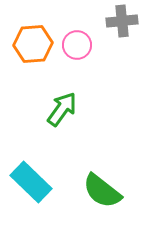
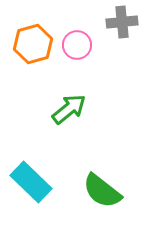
gray cross: moved 1 px down
orange hexagon: rotated 12 degrees counterclockwise
green arrow: moved 7 px right; rotated 15 degrees clockwise
